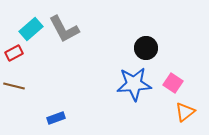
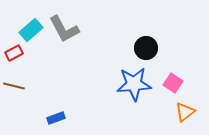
cyan rectangle: moved 1 px down
